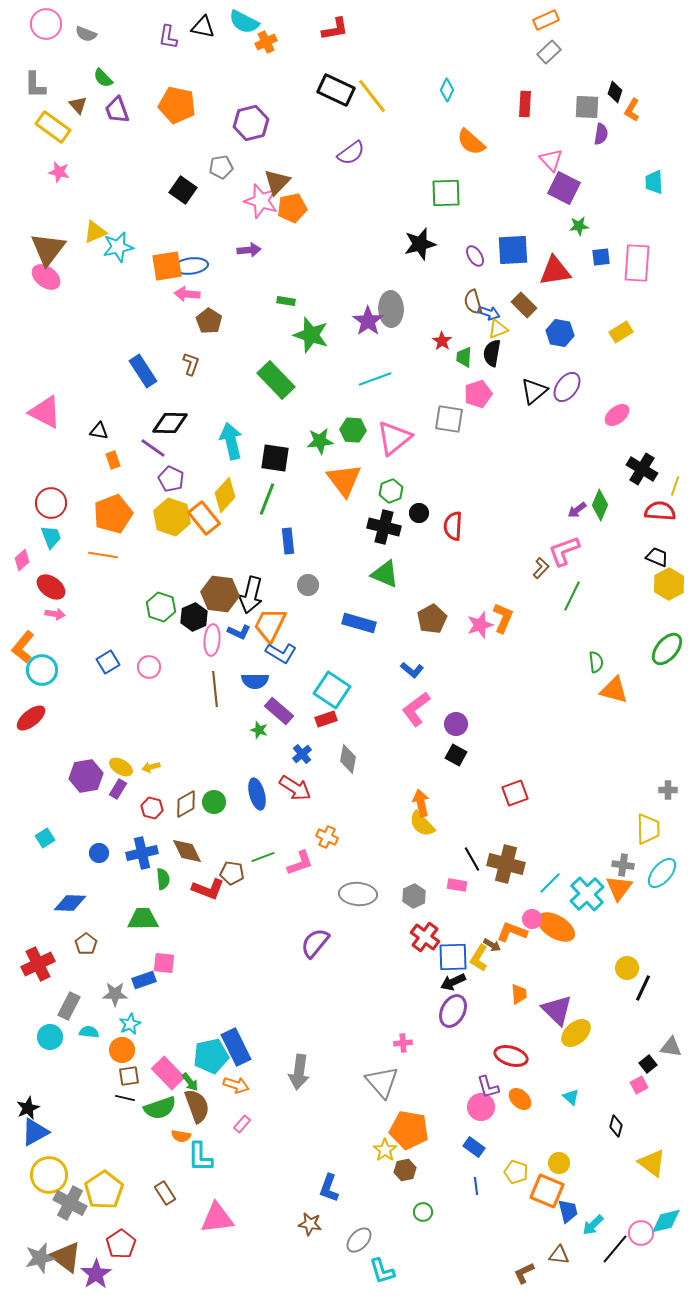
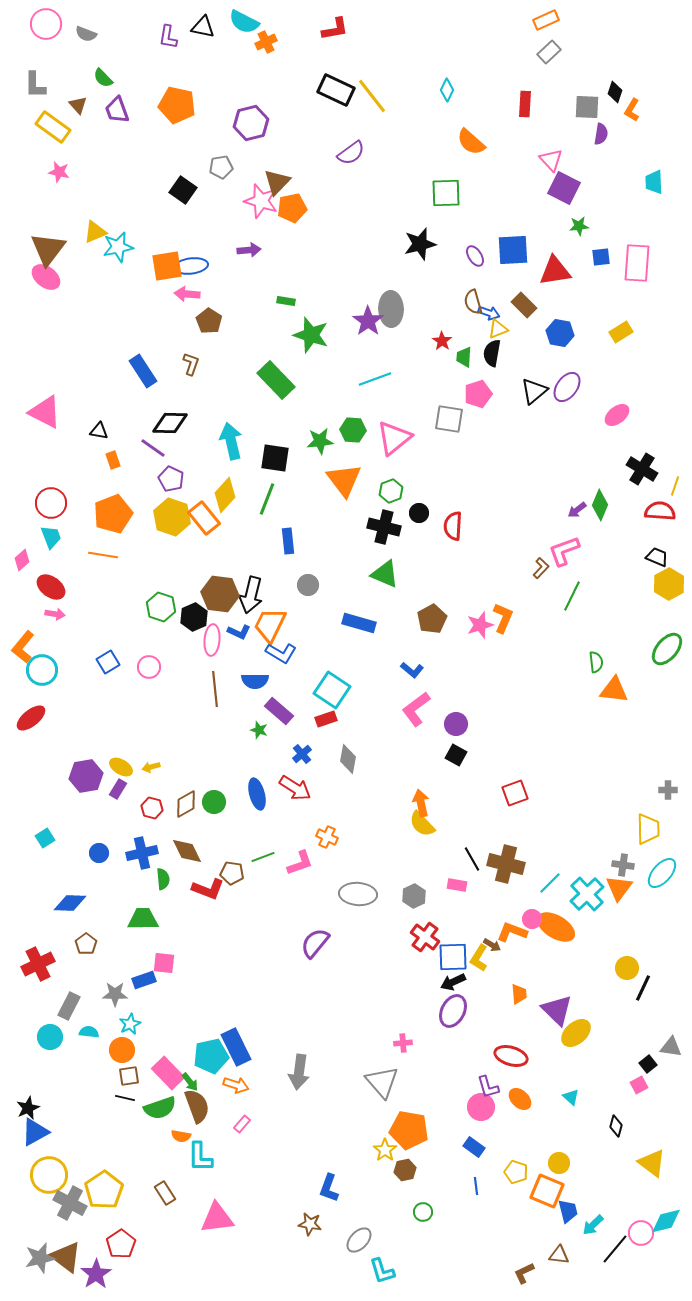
orange triangle at (614, 690): rotated 8 degrees counterclockwise
